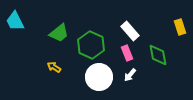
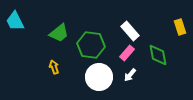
green hexagon: rotated 16 degrees counterclockwise
pink rectangle: rotated 63 degrees clockwise
yellow arrow: rotated 40 degrees clockwise
